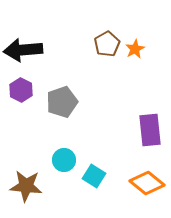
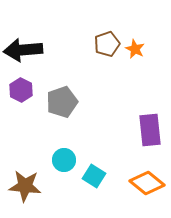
brown pentagon: rotated 10 degrees clockwise
orange star: rotated 18 degrees counterclockwise
brown star: moved 1 px left
